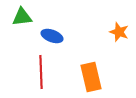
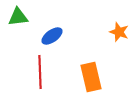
green triangle: moved 4 px left
blue ellipse: rotated 55 degrees counterclockwise
red line: moved 1 px left
